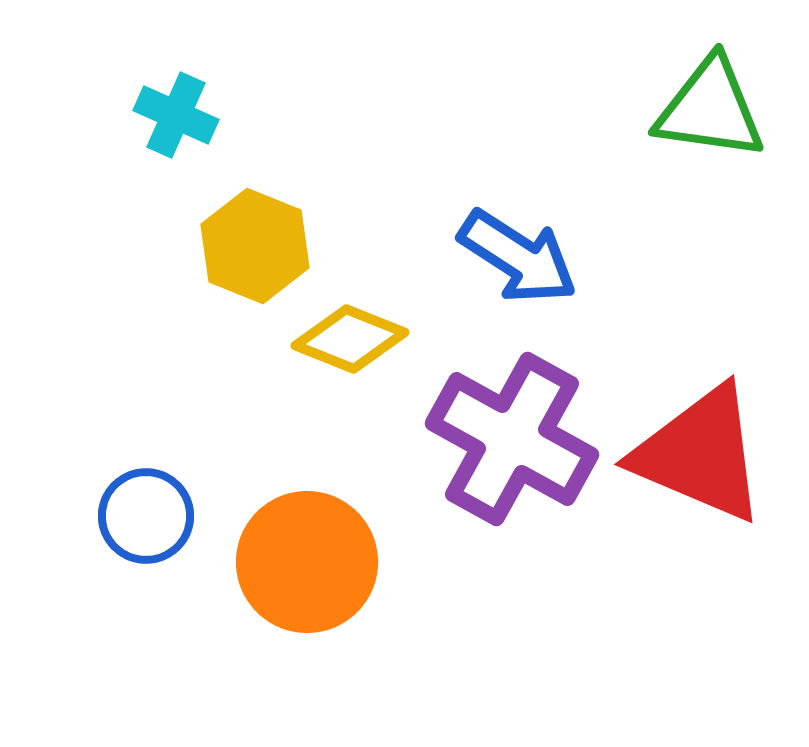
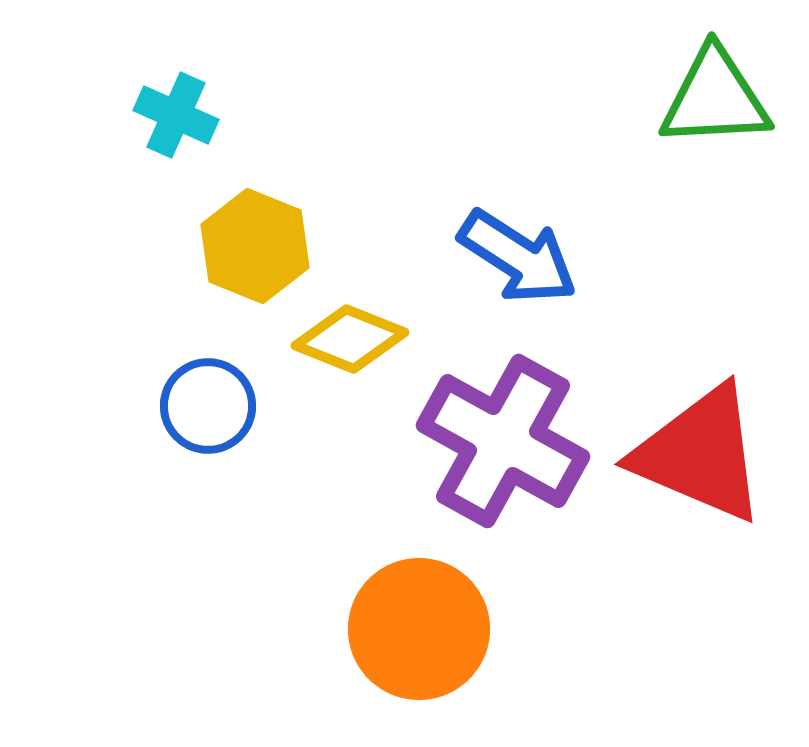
green triangle: moved 5 px right, 11 px up; rotated 11 degrees counterclockwise
purple cross: moved 9 px left, 2 px down
blue circle: moved 62 px right, 110 px up
orange circle: moved 112 px right, 67 px down
